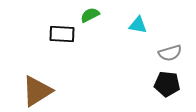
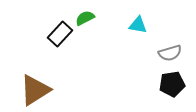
green semicircle: moved 5 px left, 3 px down
black rectangle: moved 2 px left; rotated 50 degrees counterclockwise
black pentagon: moved 5 px right; rotated 15 degrees counterclockwise
brown triangle: moved 2 px left, 1 px up
